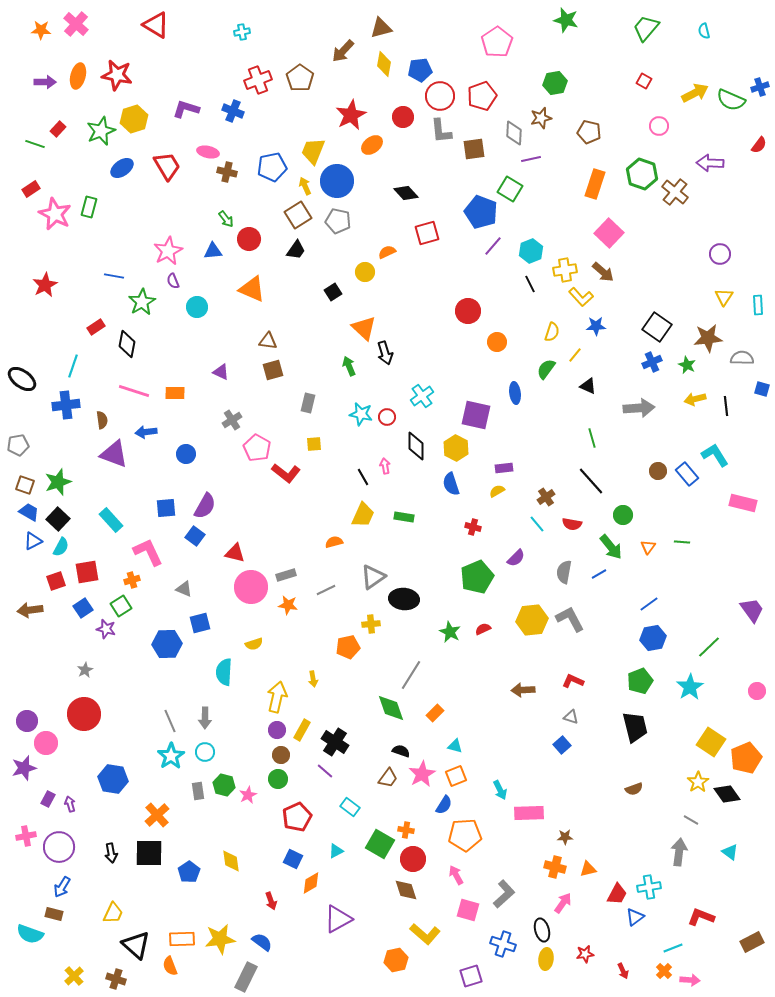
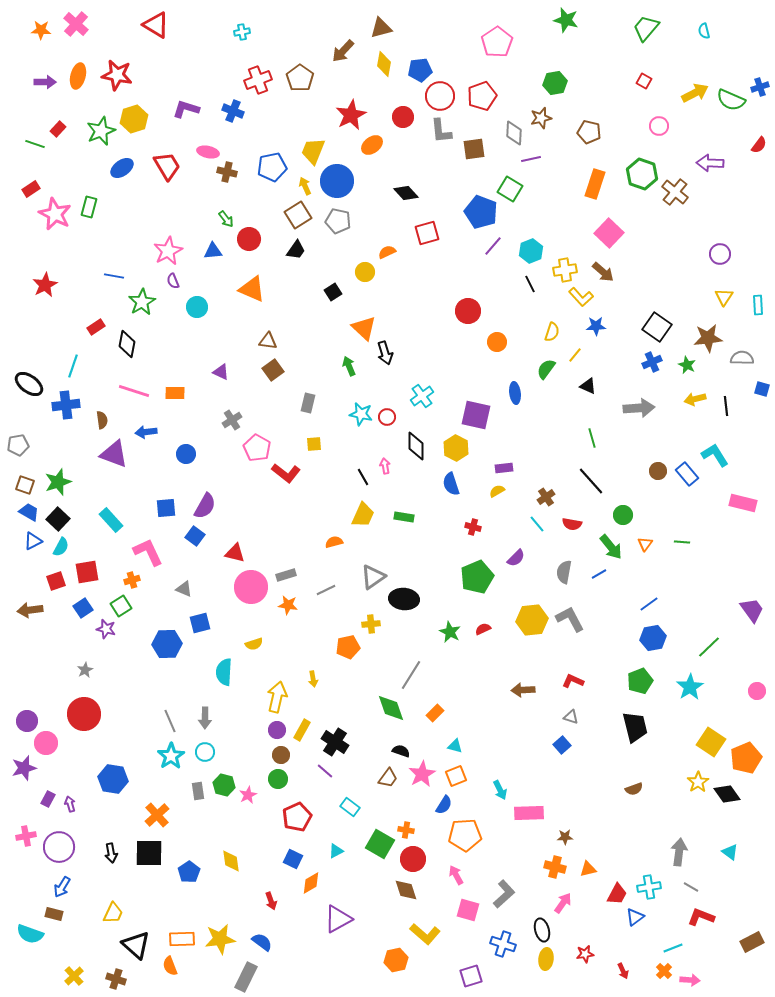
brown square at (273, 370): rotated 20 degrees counterclockwise
black ellipse at (22, 379): moved 7 px right, 5 px down
orange triangle at (648, 547): moved 3 px left, 3 px up
gray line at (691, 820): moved 67 px down
